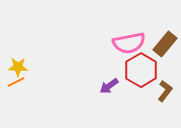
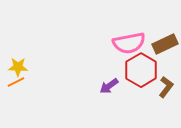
brown rectangle: rotated 25 degrees clockwise
brown L-shape: moved 1 px right, 4 px up
